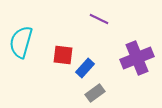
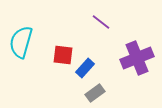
purple line: moved 2 px right, 3 px down; rotated 12 degrees clockwise
